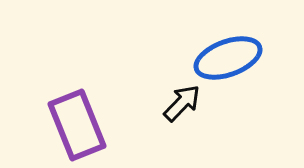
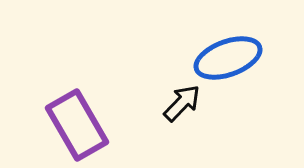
purple rectangle: rotated 8 degrees counterclockwise
